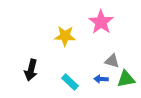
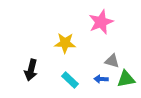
pink star: rotated 15 degrees clockwise
yellow star: moved 7 px down
cyan rectangle: moved 2 px up
